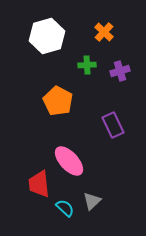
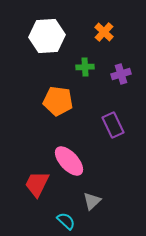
white hexagon: rotated 12 degrees clockwise
green cross: moved 2 px left, 2 px down
purple cross: moved 1 px right, 3 px down
orange pentagon: rotated 20 degrees counterclockwise
red trapezoid: moved 2 px left; rotated 32 degrees clockwise
cyan semicircle: moved 1 px right, 13 px down
